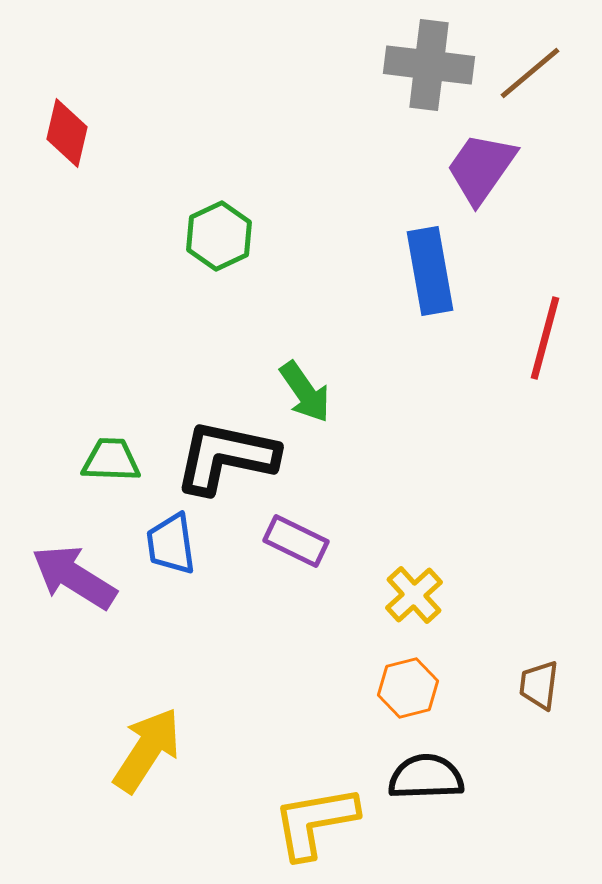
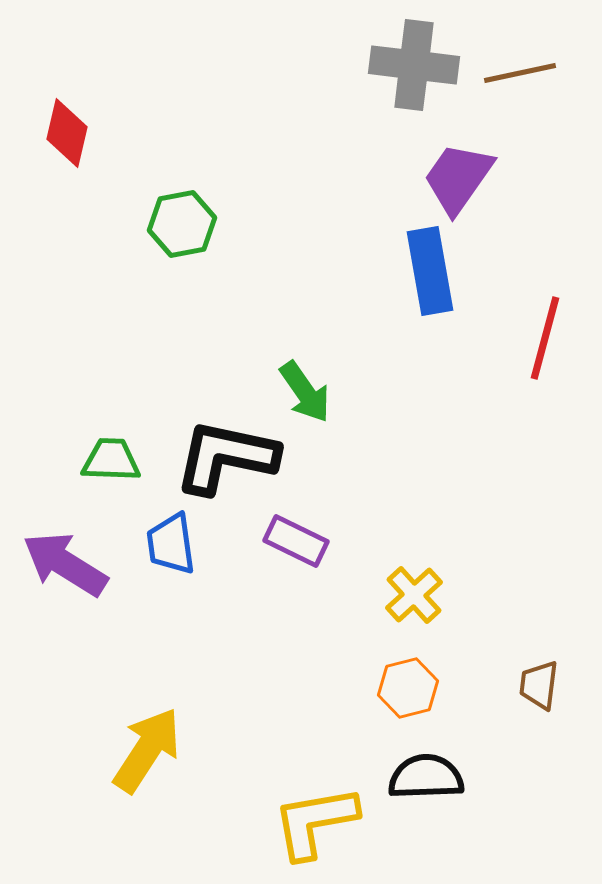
gray cross: moved 15 px left
brown line: moved 10 px left; rotated 28 degrees clockwise
purple trapezoid: moved 23 px left, 10 px down
green hexagon: moved 37 px left, 12 px up; rotated 14 degrees clockwise
purple arrow: moved 9 px left, 13 px up
